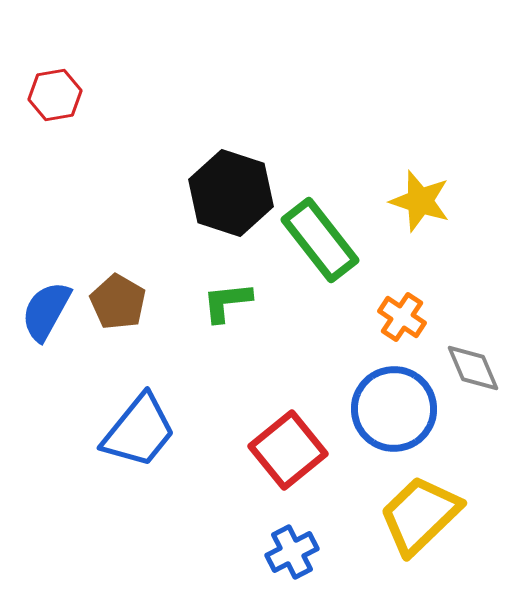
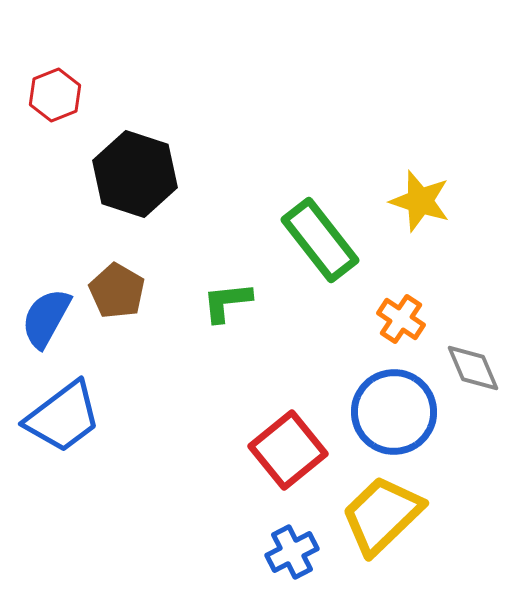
red hexagon: rotated 12 degrees counterclockwise
black hexagon: moved 96 px left, 19 px up
brown pentagon: moved 1 px left, 11 px up
blue semicircle: moved 7 px down
orange cross: moved 1 px left, 2 px down
blue circle: moved 3 px down
blue trapezoid: moved 76 px left, 14 px up; rotated 14 degrees clockwise
yellow trapezoid: moved 38 px left
